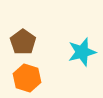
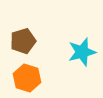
brown pentagon: moved 1 px up; rotated 20 degrees clockwise
